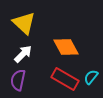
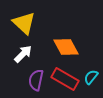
purple semicircle: moved 18 px right
